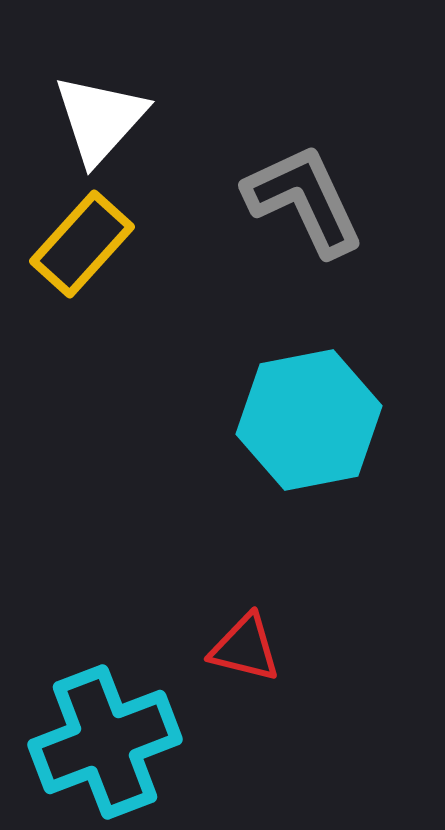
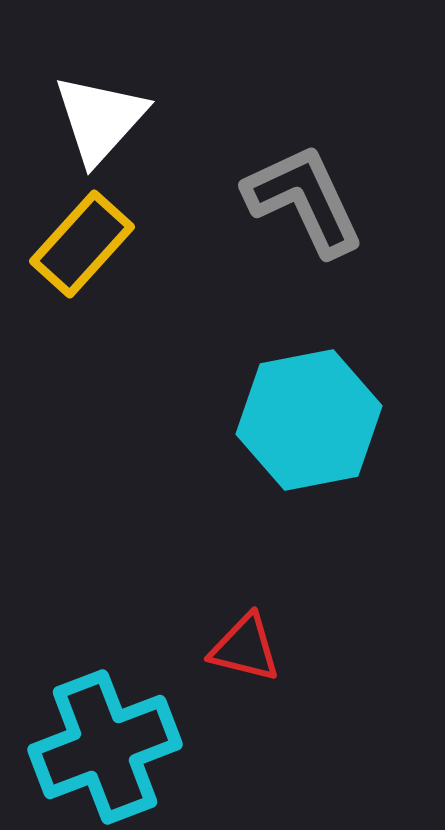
cyan cross: moved 5 px down
